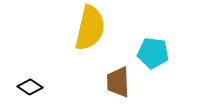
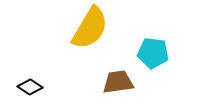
yellow semicircle: rotated 18 degrees clockwise
brown trapezoid: rotated 84 degrees clockwise
